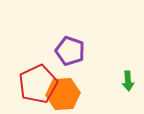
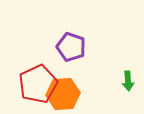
purple pentagon: moved 1 px right, 4 px up
